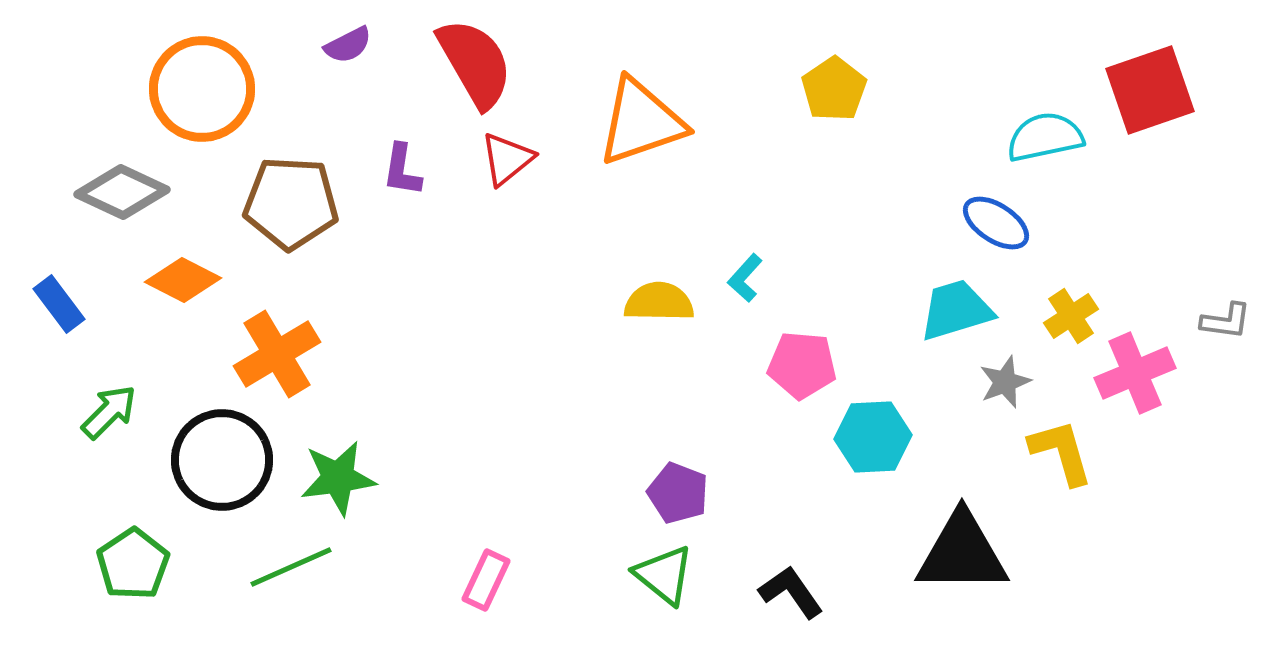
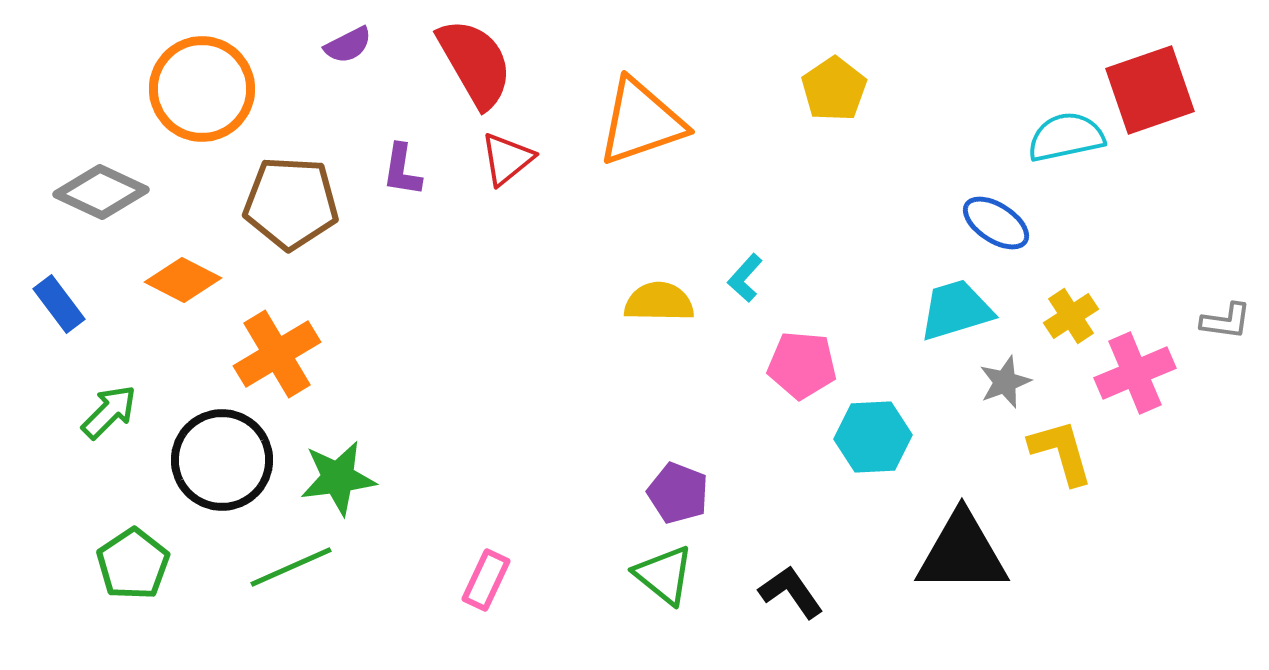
cyan semicircle: moved 21 px right
gray diamond: moved 21 px left
